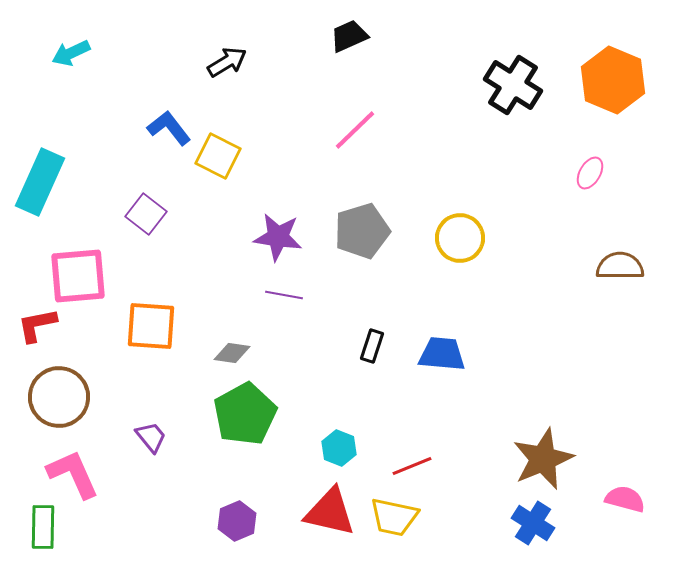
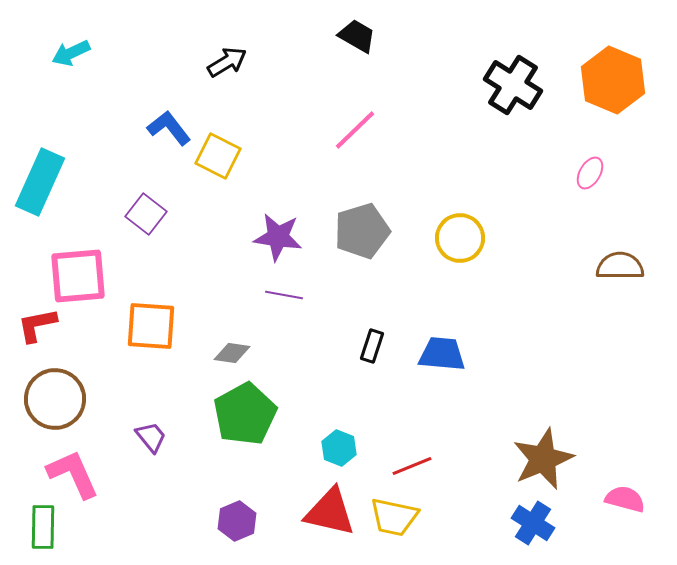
black trapezoid: moved 8 px right; rotated 54 degrees clockwise
brown circle: moved 4 px left, 2 px down
